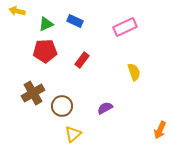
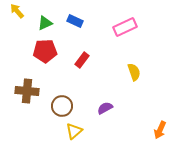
yellow arrow: rotated 35 degrees clockwise
green triangle: moved 1 px left, 1 px up
brown cross: moved 6 px left, 2 px up; rotated 35 degrees clockwise
yellow triangle: moved 1 px right, 3 px up
